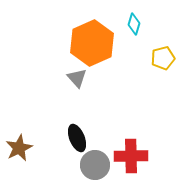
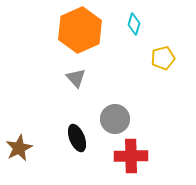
orange hexagon: moved 12 px left, 13 px up
gray triangle: moved 1 px left
gray circle: moved 20 px right, 46 px up
